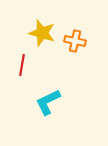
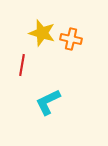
orange cross: moved 4 px left, 2 px up
